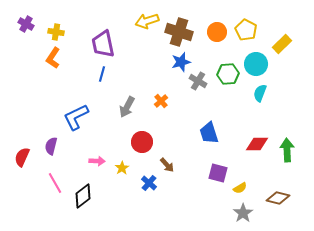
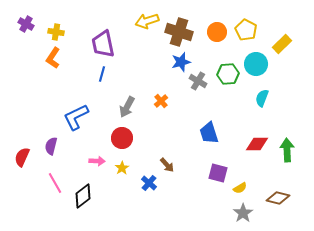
cyan semicircle: moved 2 px right, 5 px down
red circle: moved 20 px left, 4 px up
